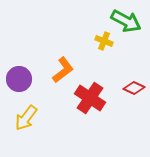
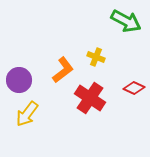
yellow cross: moved 8 px left, 16 px down
purple circle: moved 1 px down
yellow arrow: moved 1 px right, 4 px up
